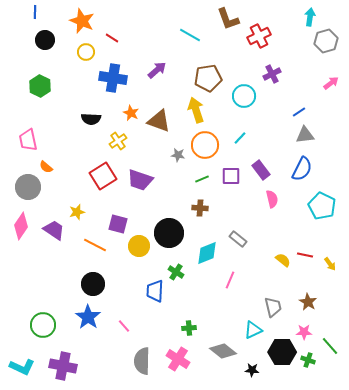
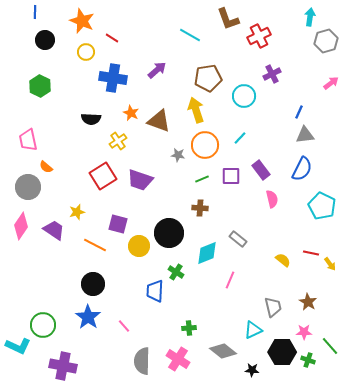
blue line at (299, 112): rotated 32 degrees counterclockwise
red line at (305, 255): moved 6 px right, 2 px up
cyan L-shape at (22, 367): moved 4 px left, 21 px up
